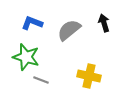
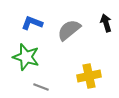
black arrow: moved 2 px right
yellow cross: rotated 25 degrees counterclockwise
gray line: moved 7 px down
